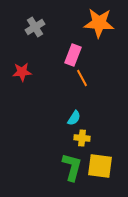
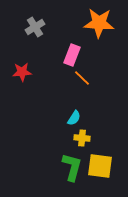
pink rectangle: moved 1 px left
orange line: rotated 18 degrees counterclockwise
